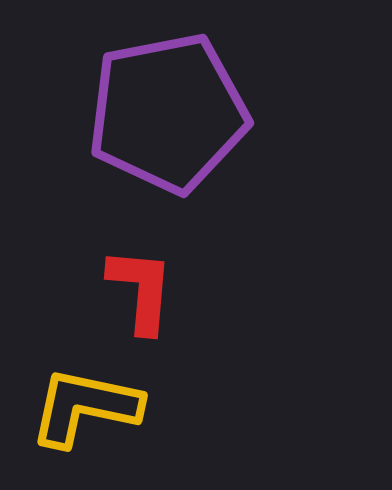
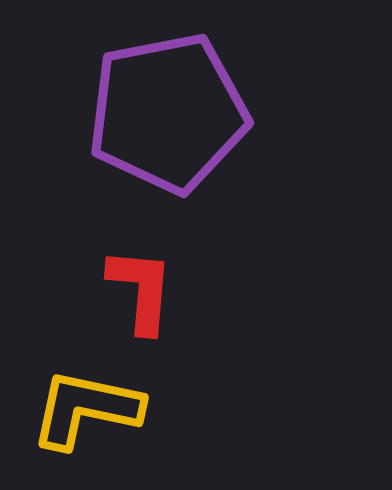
yellow L-shape: moved 1 px right, 2 px down
